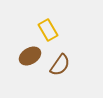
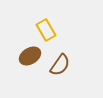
yellow rectangle: moved 2 px left
